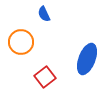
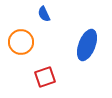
blue ellipse: moved 14 px up
red square: rotated 20 degrees clockwise
